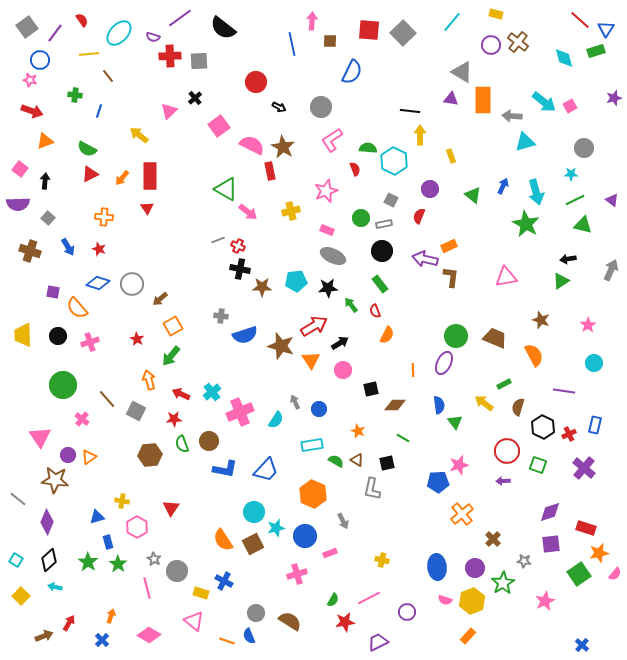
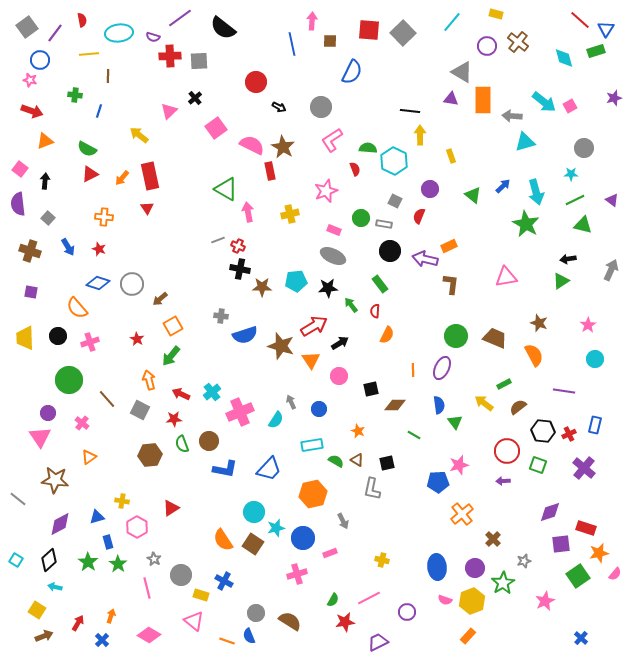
red semicircle at (82, 20): rotated 24 degrees clockwise
cyan ellipse at (119, 33): rotated 40 degrees clockwise
purple circle at (491, 45): moved 4 px left, 1 px down
brown line at (108, 76): rotated 40 degrees clockwise
pink square at (219, 126): moved 3 px left, 2 px down
red rectangle at (150, 176): rotated 12 degrees counterclockwise
blue arrow at (503, 186): rotated 21 degrees clockwise
gray square at (391, 200): moved 4 px right, 1 px down
purple semicircle at (18, 204): rotated 85 degrees clockwise
yellow cross at (291, 211): moved 1 px left, 3 px down
pink arrow at (248, 212): rotated 138 degrees counterclockwise
gray rectangle at (384, 224): rotated 21 degrees clockwise
pink rectangle at (327, 230): moved 7 px right
black circle at (382, 251): moved 8 px right
brown L-shape at (451, 277): moved 7 px down
purple square at (53, 292): moved 22 px left
red semicircle at (375, 311): rotated 24 degrees clockwise
brown star at (541, 320): moved 2 px left, 3 px down
yellow trapezoid at (23, 335): moved 2 px right, 3 px down
purple ellipse at (444, 363): moved 2 px left, 5 px down
cyan circle at (594, 363): moved 1 px right, 4 px up
pink circle at (343, 370): moved 4 px left, 6 px down
green circle at (63, 385): moved 6 px right, 5 px up
gray arrow at (295, 402): moved 4 px left
brown semicircle at (518, 407): rotated 36 degrees clockwise
gray square at (136, 411): moved 4 px right, 1 px up
pink cross at (82, 419): moved 4 px down
black hexagon at (543, 427): moved 4 px down; rotated 20 degrees counterclockwise
green line at (403, 438): moved 11 px right, 3 px up
purple circle at (68, 455): moved 20 px left, 42 px up
blue trapezoid at (266, 470): moved 3 px right, 1 px up
orange hexagon at (313, 494): rotated 24 degrees clockwise
red triangle at (171, 508): rotated 24 degrees clockwise
purple diamond at (47, 522): moved 13 px right, 2 px down; rotated 40 degrees clockwise
blue circle at (305, 536): moved 2 px left, 2 px down
brown square at (253, 544): rotated 30 degrees counterclockwise
purple square at (551, 544): moved 10 px right
gray star at (524, 561): rotated 24 degrees counterclockwise
gray circle at (177, 571): moved 4 px right, 4 px down
green square at (579, 574): moved 1 px left, 2 px down
yellow rectangle at (201, 593): moved 2 px down
yellow square at (21, 596): moved 16 px right, 14 px down; rotated 12 degrees counterclockwise
red arrow at (69, 623): moved 9 px right
blue cross at (582, 645): moved 1 px left, 7 px up
